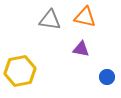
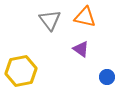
gray triangle: rotated 45 degrees clockwise
purple triangle: rotated 24 degrees clockwise
yellow hexagon: moved 1 px right
